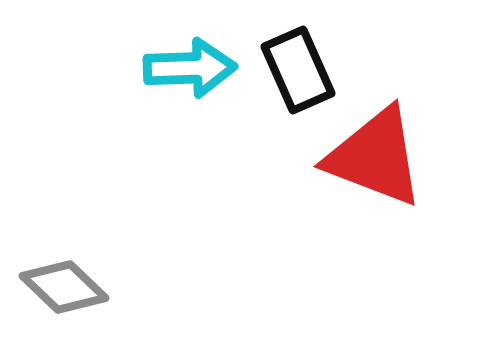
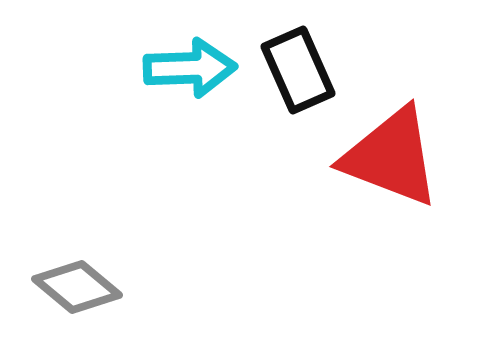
red triangle: moved 16 px right
gray diamond: moved 13 px right; rotated 4 degrees counterclockwise
